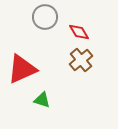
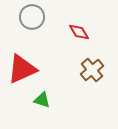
gray circle: moved 13 px left
brown cross: moved 11 px right, 10 px down
